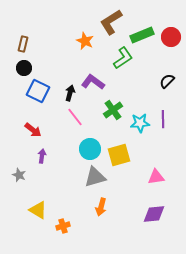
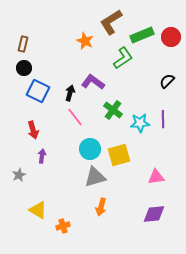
green cross: rotated 18 degrees counterclockwise
red arrow: rotated 36 degrees clockwise
gray star: rotated 24 degrees clockwise
